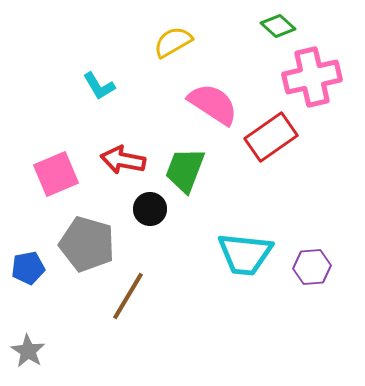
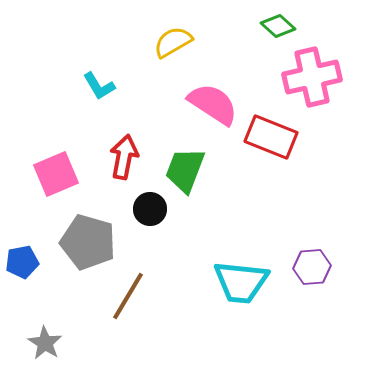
red rectangle: rotated 57 degrees clockwise
red arrow: moved 1 px right, 3 px up; rotated 90 degrees clockwise
gray pentagon: moved 1 px right, 2 px up
cyan trapezoid: moved 4 px left, 28 px down
blue pentagon: moved 6 px left, 6 px up
gray star: moved 17 px right, 8 px up
